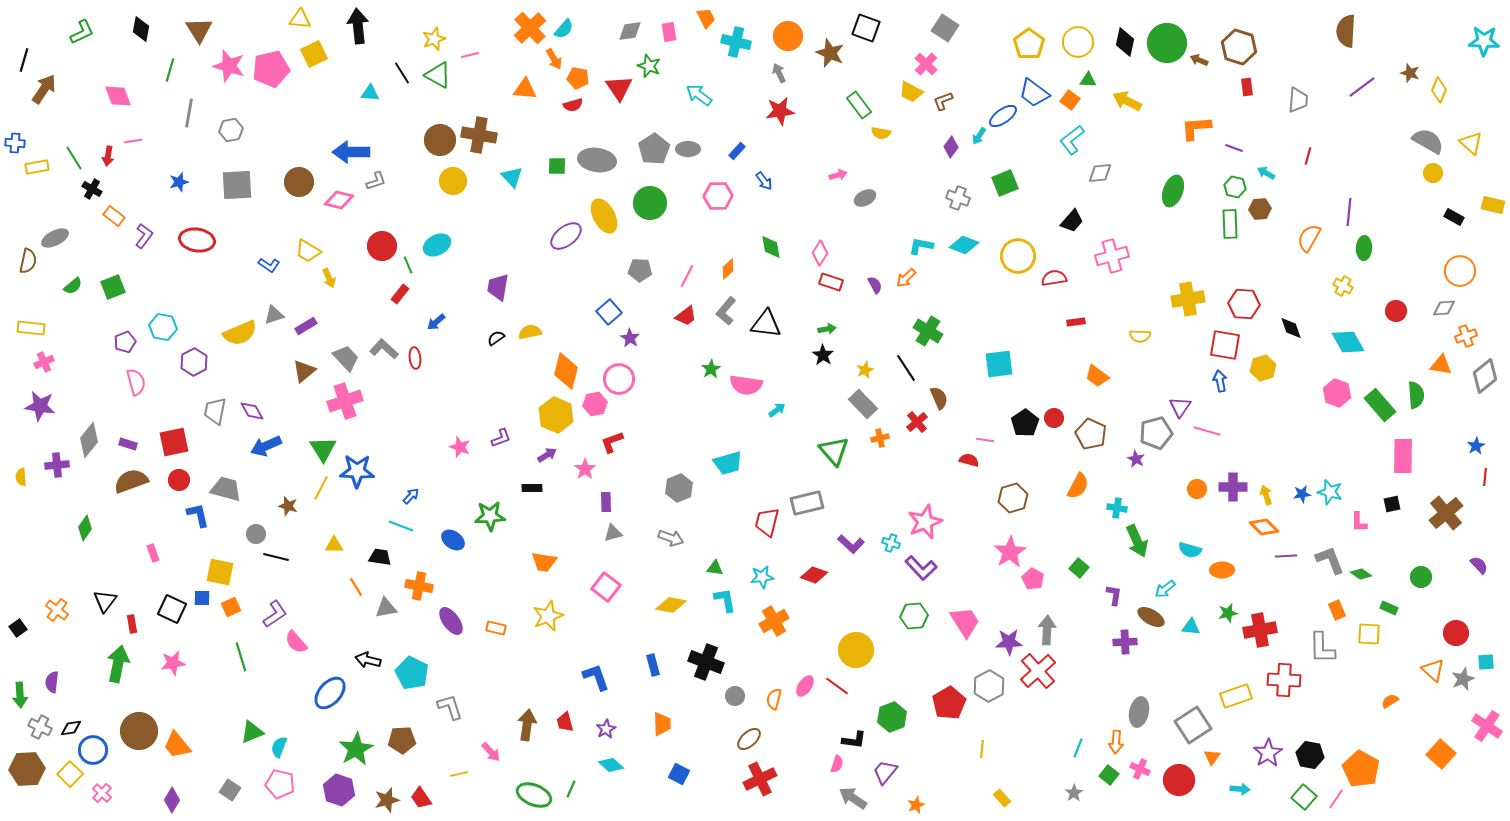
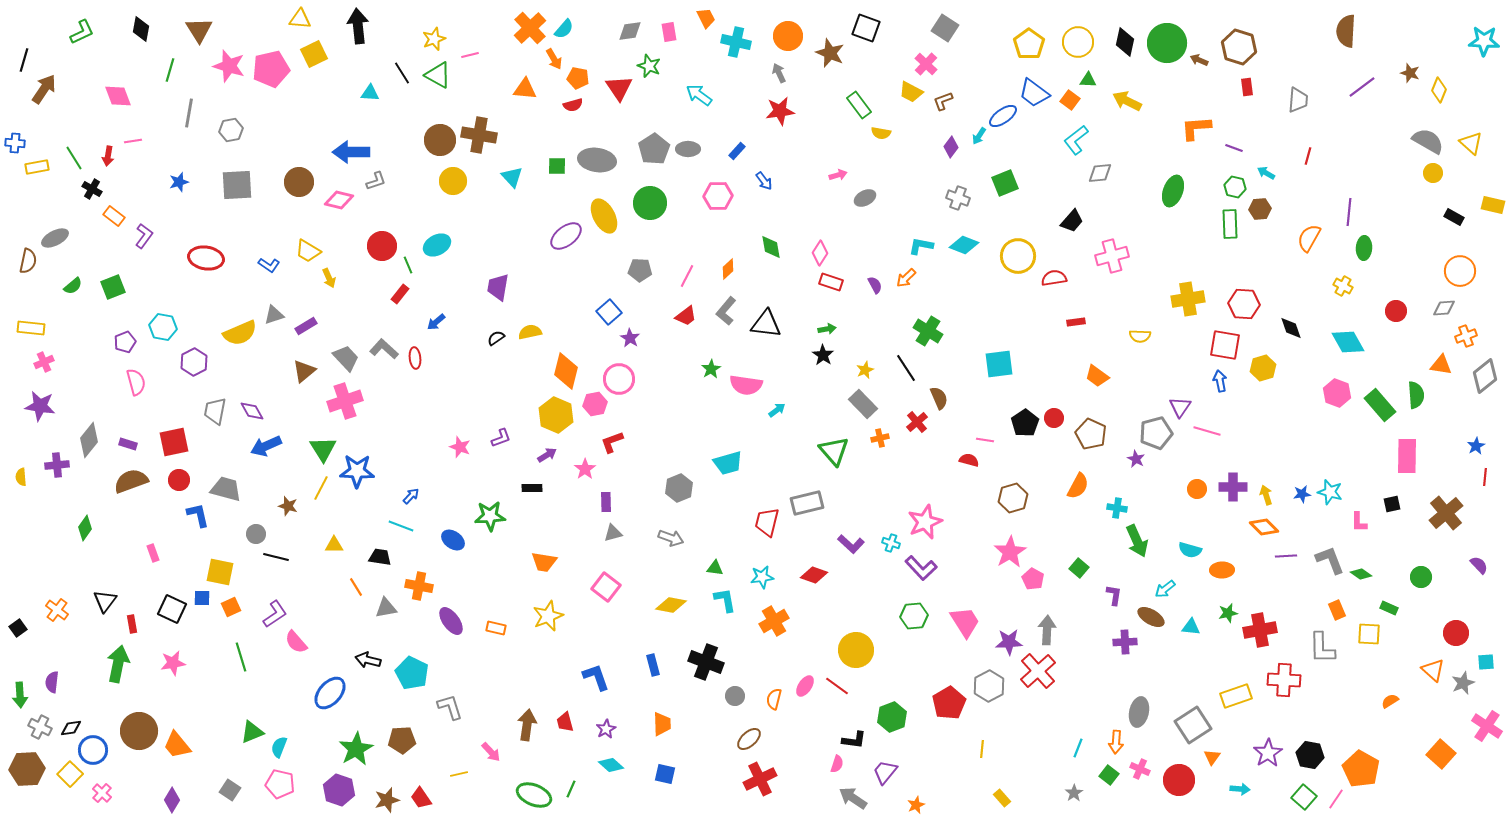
cyan L-shape at (1072, 140): moved 4 px right
red ellipse at (197, 240): moved 9 px right, 18 px down
pink rectangle at (1403, 456): moved 4 px right
gray star at (1463, 679): moved 4 px down
blue square at (679, 774): moved 14 px left; rotated 15 degrees counterclockwise
